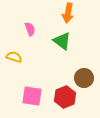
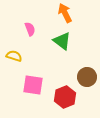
orange arrow: moved 3 px left; rotated 144 degrees clockwise
yellow semicircle: moved 1 px up
brown circle: moved 3 px right, 1 px up
pink square: moved 1 px right, 11 px up
